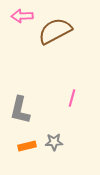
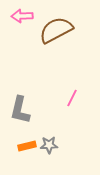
brown semicircle: moved 1 px right, 1 px up
pink line: rotated 12 degrees clockwise
gray star: moved 5 px left, 3 px down
